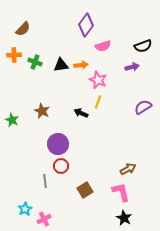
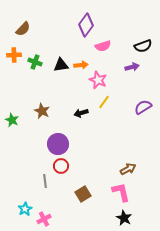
yellow line: moved 6 px right; rotated 16 degrees clockwise
black arrow: rotated 40 degrees counterclockwise
brown square: moved 2 px left, 4 px down
